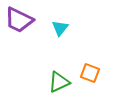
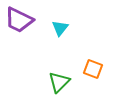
orange square: moved 3 px right, 4 px up
green triangle: rotated 20 degrees counterclockwise
